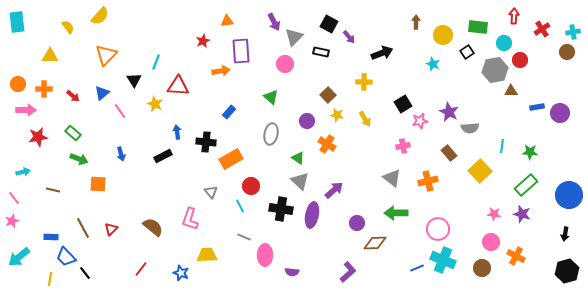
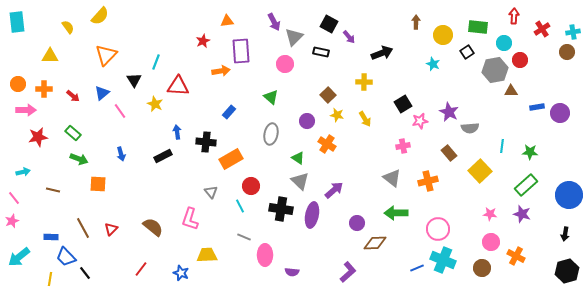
pink star at (494, 214): moved 4 px left
